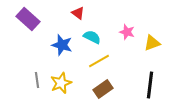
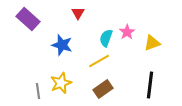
red triangle: rotated 24 degrees clockwise
pink star: rotated 21 degrees clockwise
cyan semicircle: moved 14 px right, 1 px down; rotated 96 degrees counterclockwise
gray line: moved 1 px right, 11 px down
